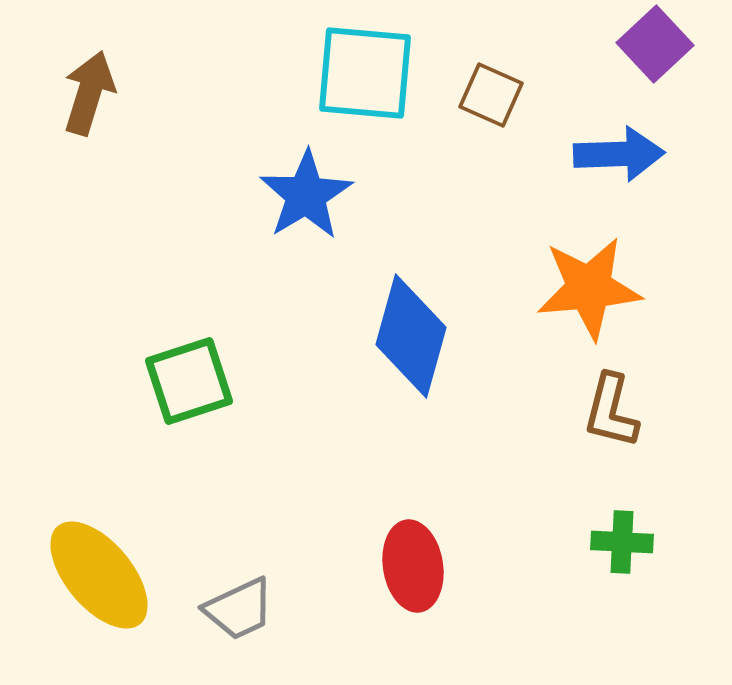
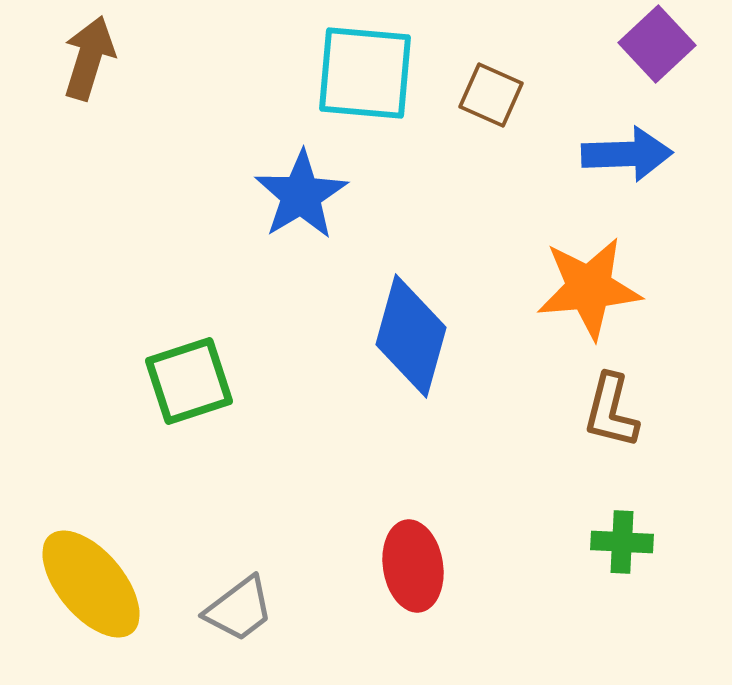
purple square: moved 2 px right
brown arrow: moved 35 px up
blue arrow: moved 8 px right
blue star: moved 5 px left
yellow ellipse: moved 8 px left, 9 px down
gray trapezoid: rotated 12 degrees counterclockwise
